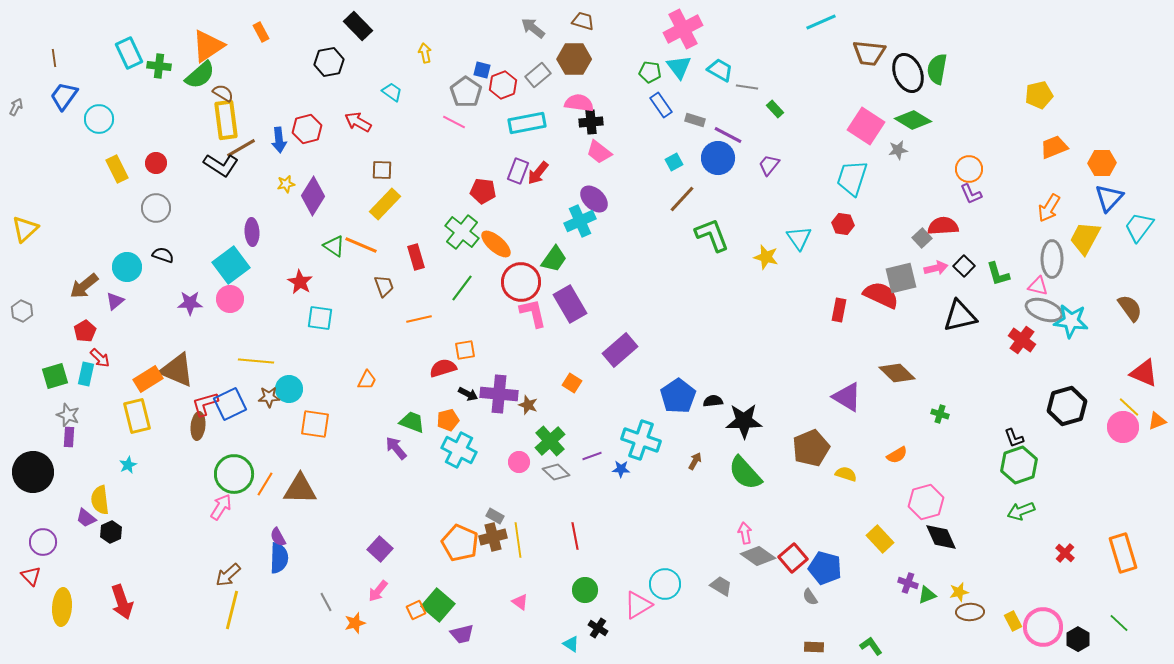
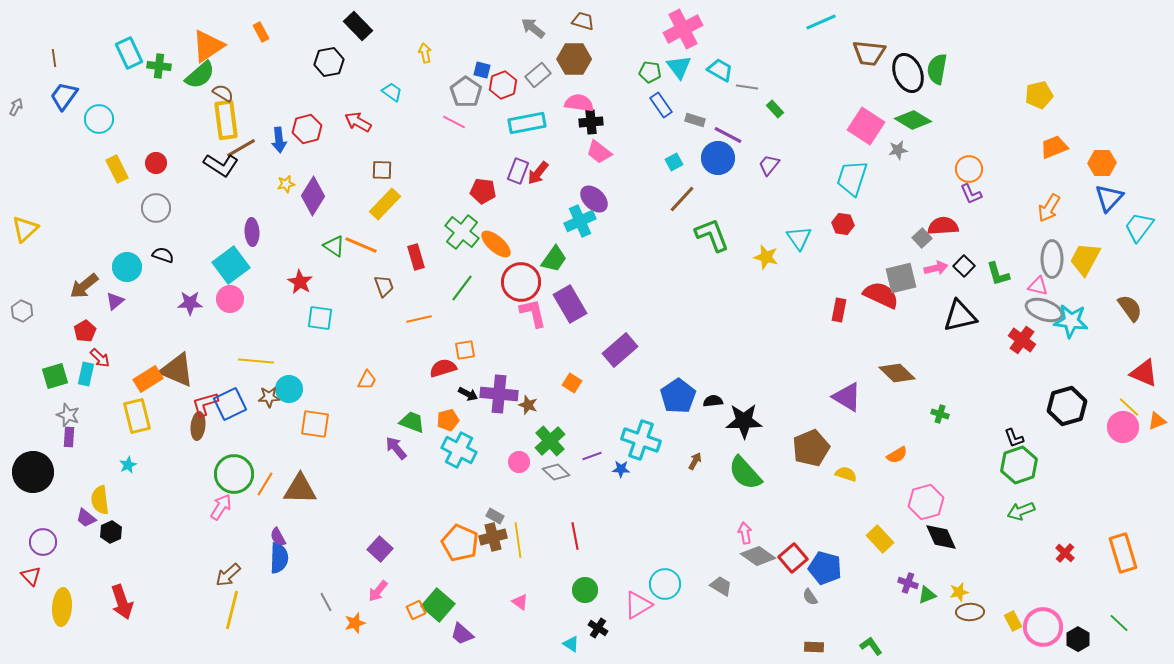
yellow trapezoid at (1085, 238): moved 21 px down
purple trapezoid at (462, 634): rotated 55 degrees clockwise
